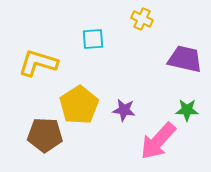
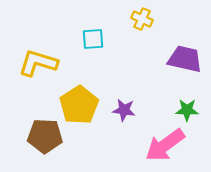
brown pentagon: moved 1 px down
pink arrow: moved 7 px right, 4 px down; rotated 12 degrees clockwise
